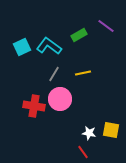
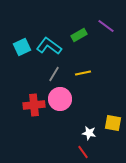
red cross: moved 1 px up; rotated 15 degrees counterclockwise
yellow square: moved 2 px right, 7 px up
